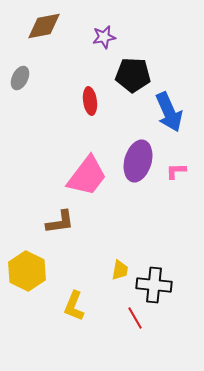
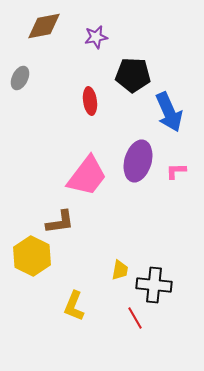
purple star: moved 8 px left
yellow hexagon: moved 5 px right, 15 px up
